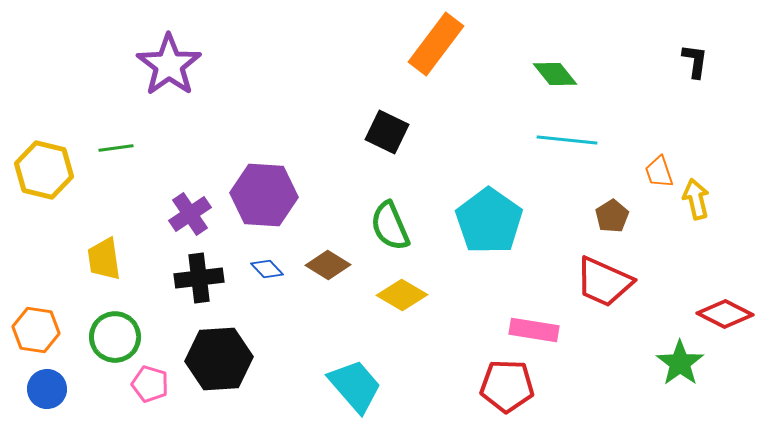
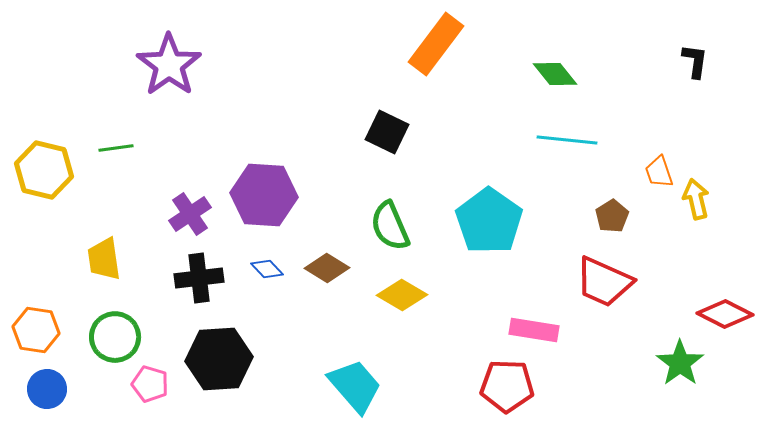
brown diamond: moved 1 px left, 3 px down
